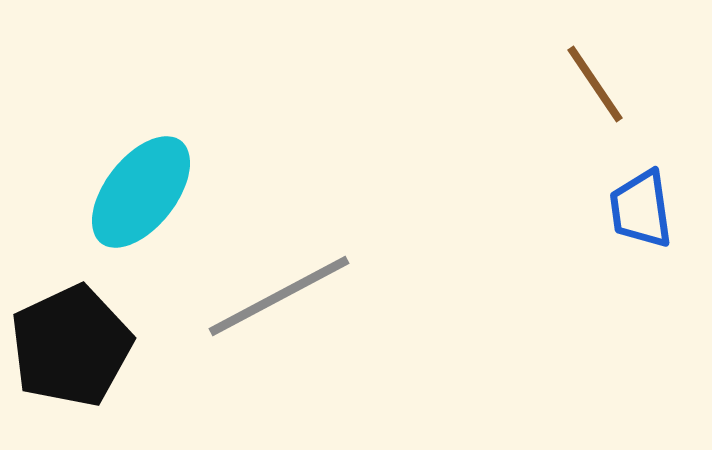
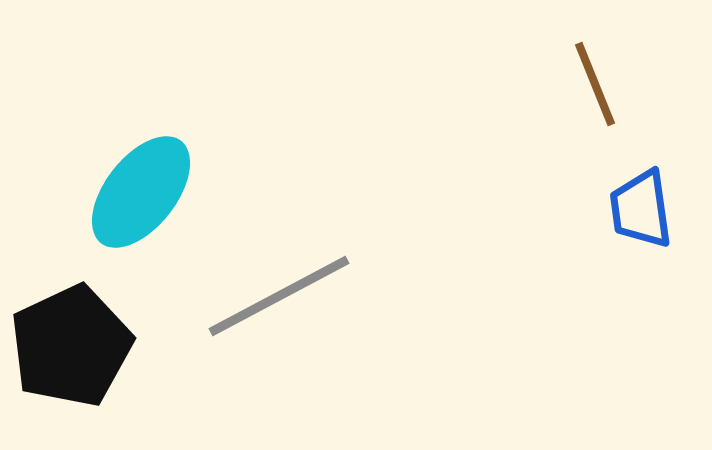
brown line: rotated 12 degrees clockwise
